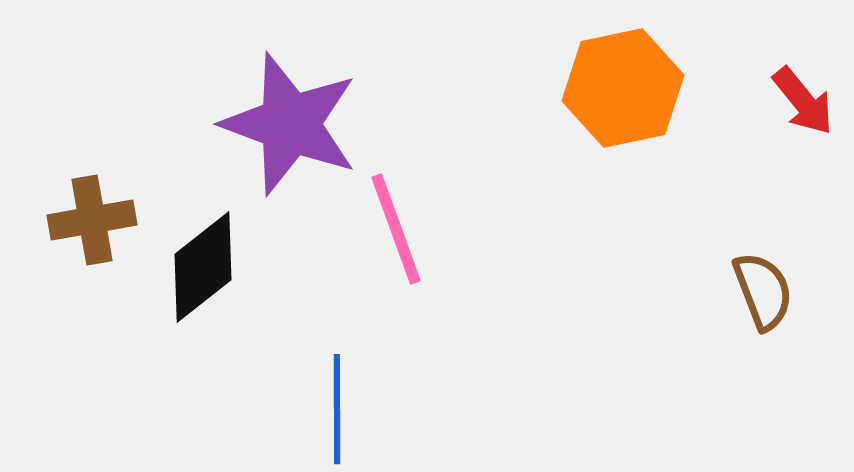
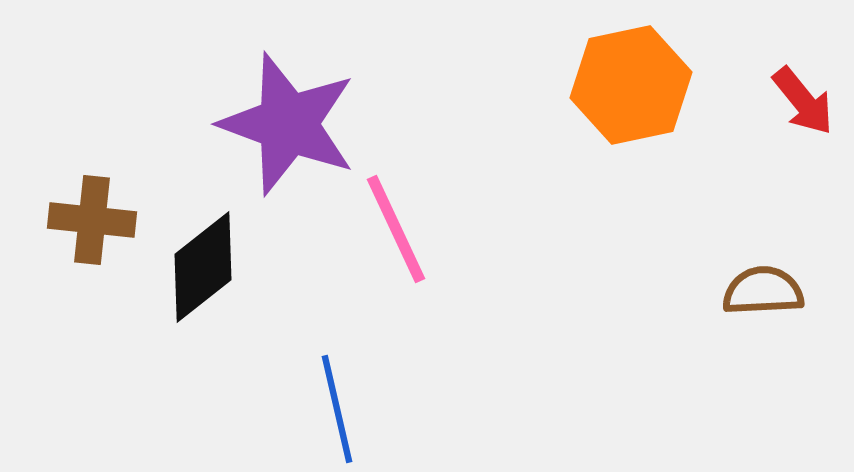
orange hexagon: moved 8 px right, 3 px up
purple star: moved 2 px left
brown cross: rotated 16 degrees clockwise
pink line: rotated 5 degrees counterclockwise
brown semicircle: rotated 72 degrees counterclockwise
blue line: rotated 13 degrees counterclockwise
